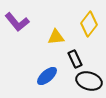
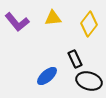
yellow triangle: moved 3 px left, 19 px up
